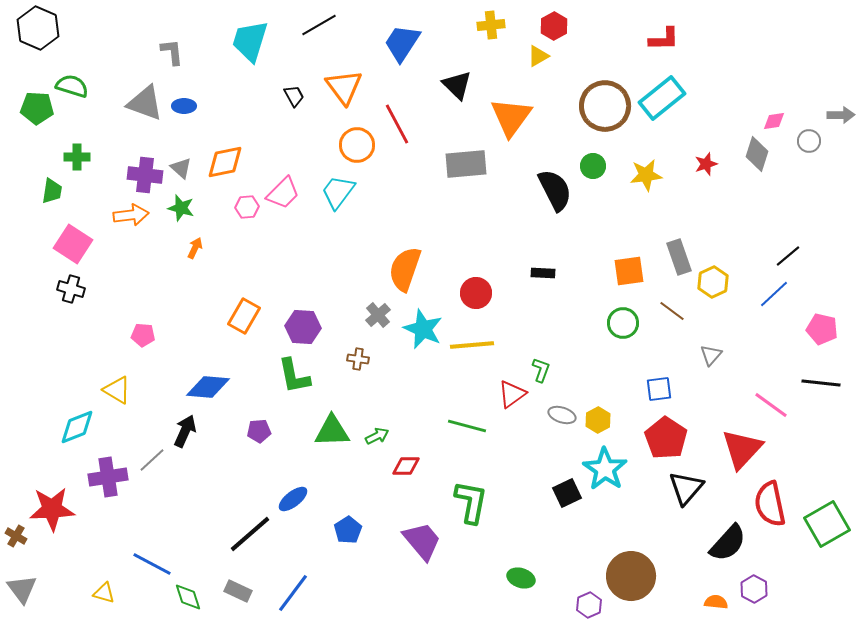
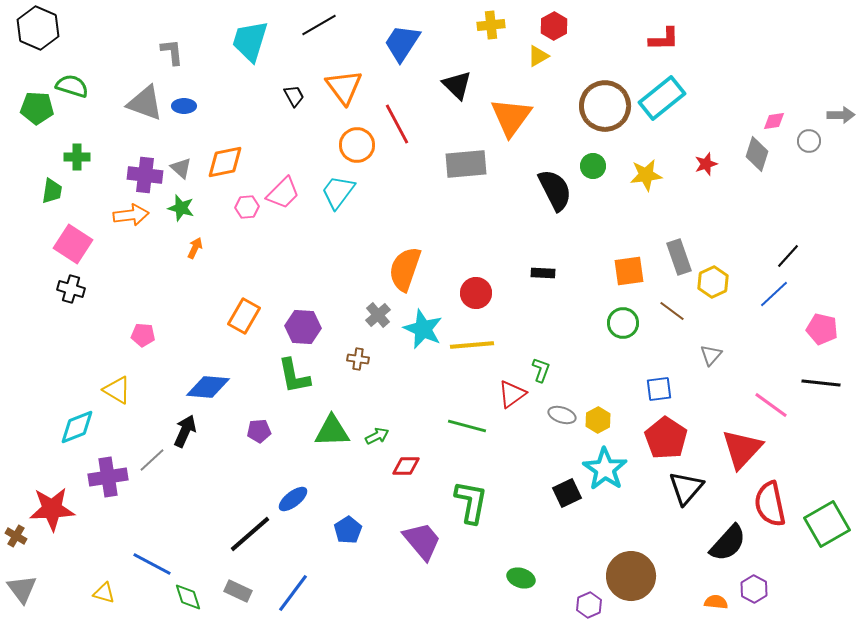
black line at (788, 256): rotated 8 degrees counterclockwise
